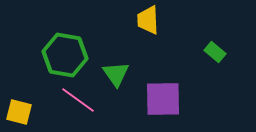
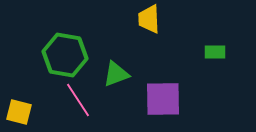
yellow trapezoid: moved 1 px right, 1 px up
green rectangle: rotated 40 degrees counterclockwise
green triangle: rotated 44 degrees clockwise
pink line: rotated 21 degrees clockwise
